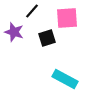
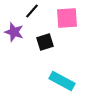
black square: moved 2 px left, 4 px down
cyan rectangle: moved 3 px left, 2 px down
